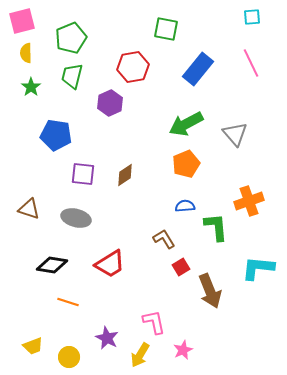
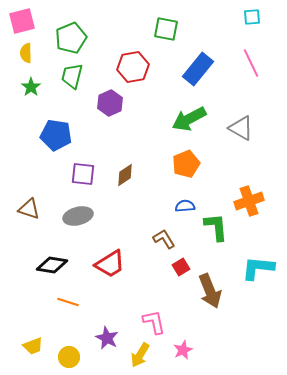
green arrow: moved 3 px right, 5 px up
gray triangle: moved 6 px right, 6 px up; rotated 20 degrees counterclockwise
gray ellipse: moved 2 px right, 2 px up; rotated 28 degrees counterclockwise
